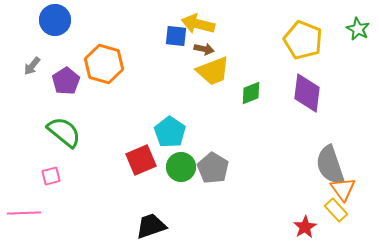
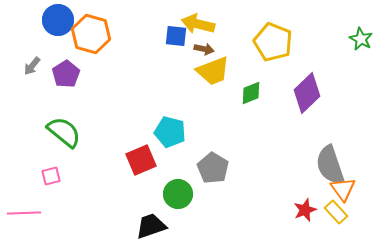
blue circle: moved 3 px right
green star: moved 3 px right, 10 px down
yellow pentagon: moved 30 px left, 2 px down
orange hexagon: moved 13 px left, 30 px up
purple pentagon: moved 7 px up
purple diamond: rotated 39 degrees clockwise
cyan pentagon: rotated 20 degrees counterclockwise
green circle: moved 3 px left, 27 px down
yellow rectangle: moved 2 px down
red star: moved 17 px up; rotated 10 degrees clockwise
